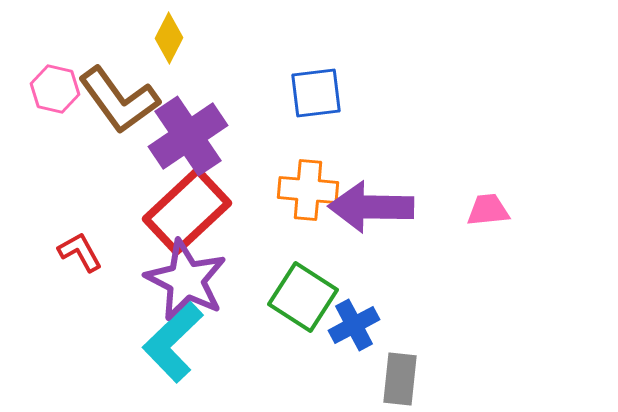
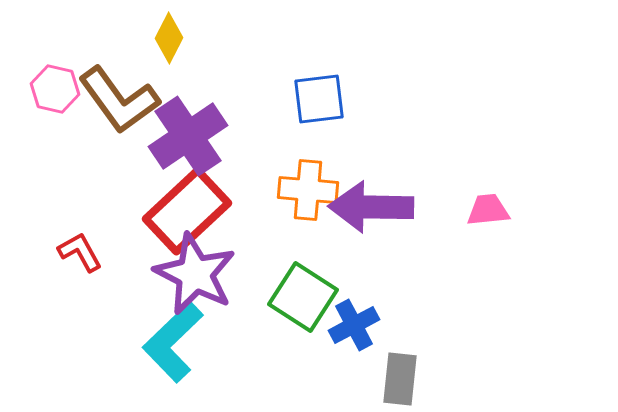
blue square: moved 3 px right, 6 px down
purple star: moved 9 px right, 6 px up
